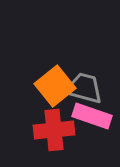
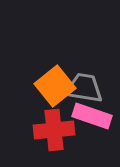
gray trapezoid: rotated 6 degrees counterclockwise
